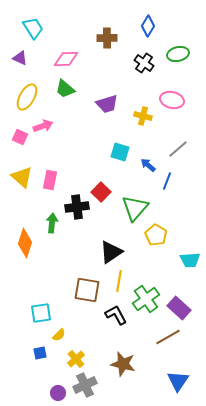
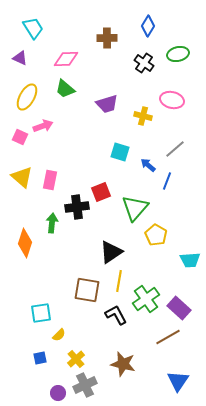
gray line at (178, 149): moved 3 px left
red square at (101, 192): rotated 24 degrees clockwise
blue square at (40, 353): moved 5 px down
